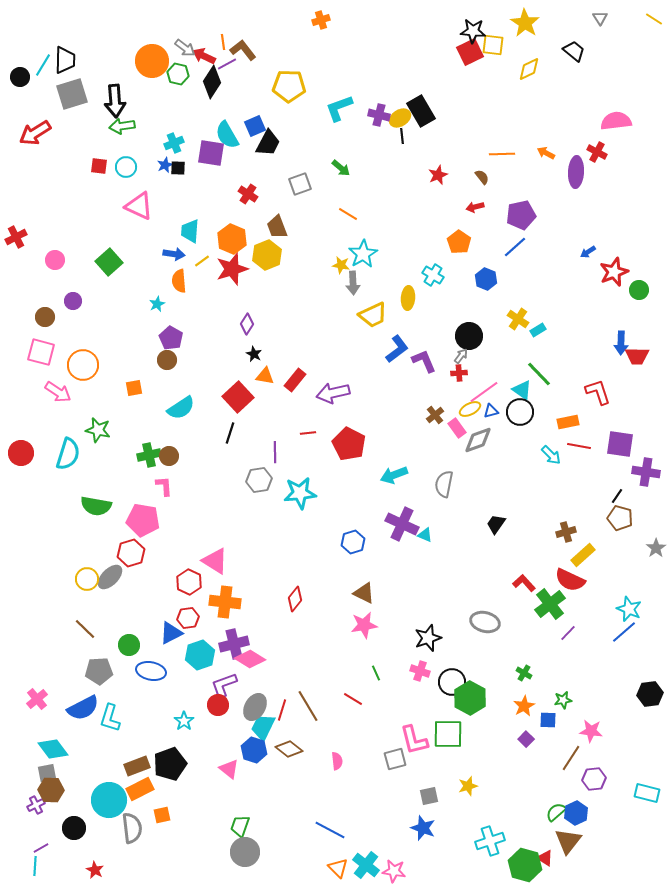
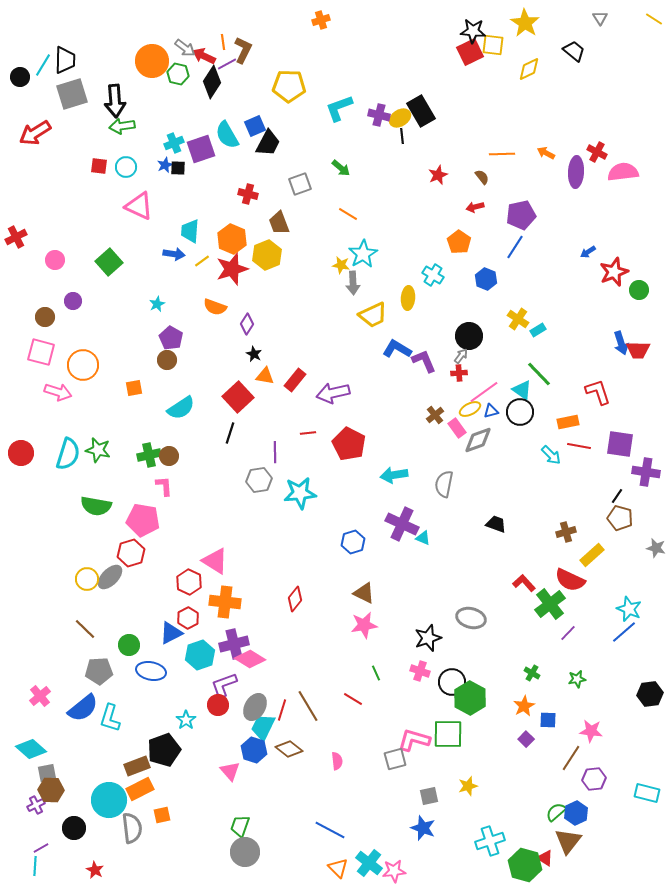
brown L-shape at (243, 50): rotated 64 degrees clockwise
pink semicircle at (616, 121): moved 7 px right, 51 px down
purple square at (211, 153): moved 10 px left, 4 px up; rotated 28 degrees counterclockwise
red cross at (248, 194): rotated 18 degrees counterclockwise
brown trapezoid at (277, 227): moved 2 px right, 4 px up
blue line at (515, 247): rotated 15 degrees counterclockwise
orange semicircle at (179, 281): moved 36 px right, 26 px down; rotated 65 degrees counterclockwise
blue arrow at (621, 343): rotated 20 degrees counterclockwise
blue L-shape at (397, 349): rotated 112 degrees counterclockwise
red trapezoid at (637, 356): moved 1 px right, 6 px up
pink arrow at (58, 392): rotated 16 degrees counterclockwise
green star at (98, 430): moved 20 px down
cyan arrow at (394, 475): rotated 12 degrees clockwise
black trapezoid at (496, 524): rotated 75 degrees clockwise
cyan triangle at (425, 535): moved 2 px left, 3 px down
gray star at (656, 548): rotated 24 degrees counterclockwise
yellow rectangle at (583, 555): moved 9 px right
red hexagon at (188, 618): rotated 20 degrees counterclockwise
gray ellipse at (485, 622): moved 14 px left, 4 px up
green cross at (524, 673): moved 8 px right
pink cross at (37, 699): moved 3 px right, 3 px up
green star at (563, 700): moved 14 px right, 21 px up
blue semicircle at (83, 708): rotated 12 degrees counterclockwise
cyan star at (184, 721): moved 2 px right, 1 px up
pink L-shape at (414, 740): rotated 120 degrees clockwise
cyan diamond at (53, 749): moved 22 px left; rotated 12 degrees counterclockwise
black pentagon at (170, 764): moved 6 px left, 14 px up
pink triangle at (229, 769): moved 1 px right, 2 px down; rotated 10 degrees clockwise
cyan cross at (366, 865): moved 3 px right, 2 px up
pink star at (394, 871): rotated 15 degrees counterclockwise
